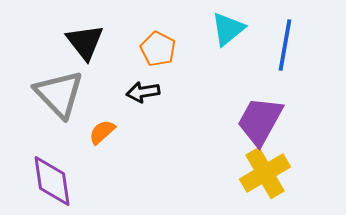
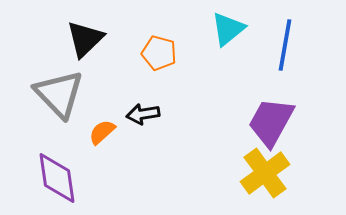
black triangle: moved 3 px up; rotated 24 degrees clockwise
orange pentagon: moved 1 px right, 4 px down; rotated 12 degrees counterclockwise
black arrow: moved 22 px down
purple trapezoid: moved 11 px right, 1 px down
yellow cross: rotated 6 degrees counterclockwise
purple diamond: moved 5 px right, 3 px up
